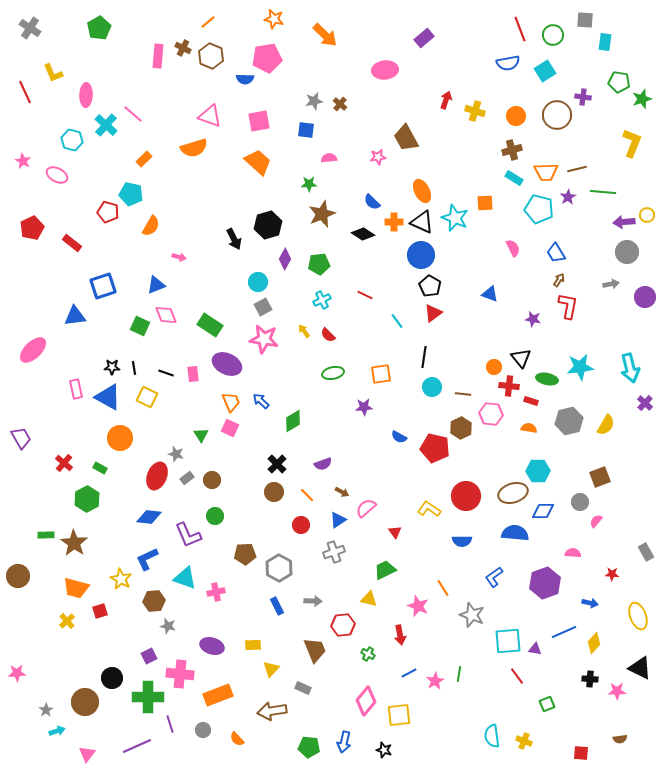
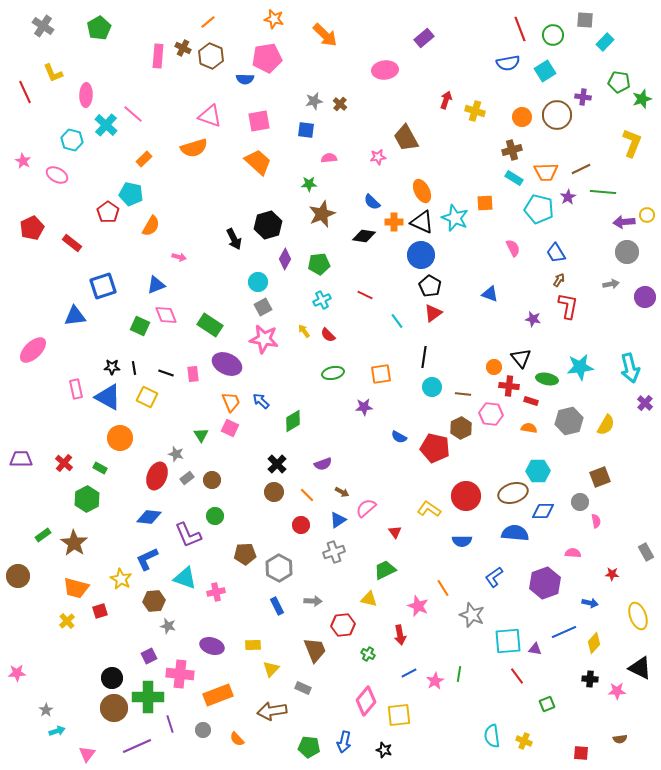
gray cross at (30, 28): moved 13 px right, 2 px up
cyan rectangle at (605, 42): rotated 36 degrees clockwise
orange circle at (516, 116): moved 6 px right, 1 px down
brown line at (577, 169): moved 4 px right; rotated 12 degrees counterclockwise
red pentagon at (108, 212): rotated 20 degrees clockwise
black diamond at (363, 234): moved 1 px right, 2 px down; rotated 25 degrees counterclockwise
purple trapezoid at (21, 438): moved 21 px down; rotated 60 degrees counterclockwise
pink semicircle at (596, 521): rotated 128 degrees clockwise
green rectangle at (46, 535): moved 3 px left; rotated 35 degrees counterclockwise
brown circle at (85, 702): moved 29 px right, 6 px down
